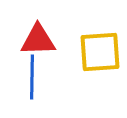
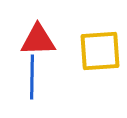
yellow square: moved 1 px up
